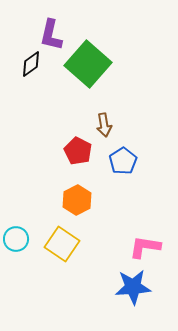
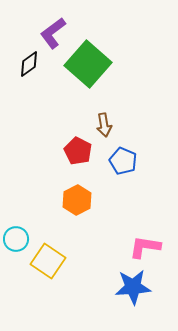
purple L-shape: moved 2 px right, 2 px up; rotated 40 degrees clockwise
black diamond: moved 2 px left
blue pentagon: rotated 16 degrees counterclockwise
yellow square: moved 14 px left, 17 px down
